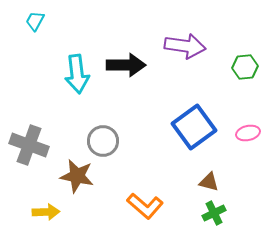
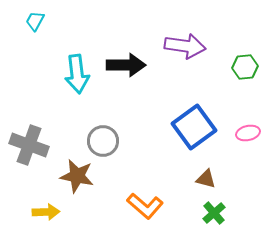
brown triangle: moved 3 px left, 3 px up
green cross: rotated 15 degrees counterclockwise
